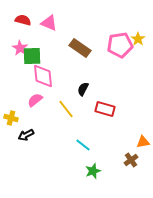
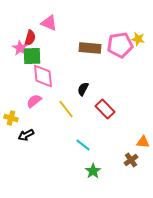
red semicircle: moved 7 px right, 18 px down; rotated 91 degrees clockwise
yellow star: rotated 24 degrees counterclockwise
brown rectangle: moved 10 px right; rotated 30 degrees counterclockwise
pink semicircle: moved 1 px left, 1 px down
red rectangle: rotated 30 degrees clockwise
orange triangle: rotated 16 degrees clockwise
green star: rotated 14 degrees counterclockwise
